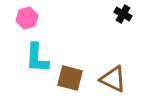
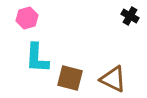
black cross: moved 7 px right, 2 px down
